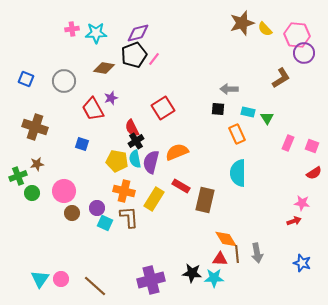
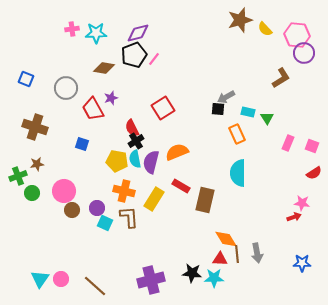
brown star at (242, 23): moved 2 px left, 3 px up
gray circle at (64, 81): moved 2 px right, 7 px down
gray arrow at (229, 89): moved 3 px left, 8 px down; rotated 30 degrees counterclockwise
brown circle at (72, 213): moved 3 px up
red arrow at (294, 221): moved 4 px up
blue star at (302, 263): rotated 18 degrees counterclockwise
